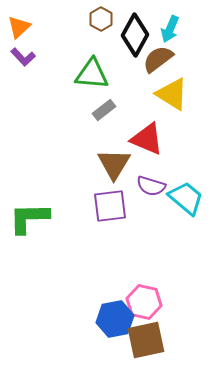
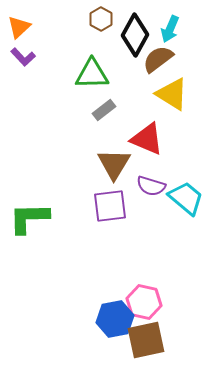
green triangle: rotated 6 degrees counterclockwise
